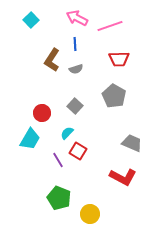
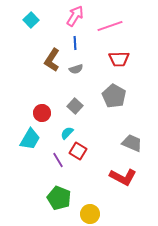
pink arrow: moved 2 px left, 2 px up; rotated 95 degrees clockwise
blue line: moved 1 px up
